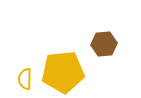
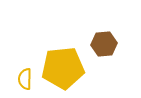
yellow pentagon: moved 4 px up
